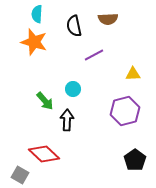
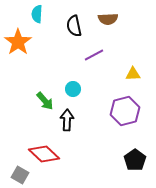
orange star: moved 16 px left; rotated 20 degrees clockwise
